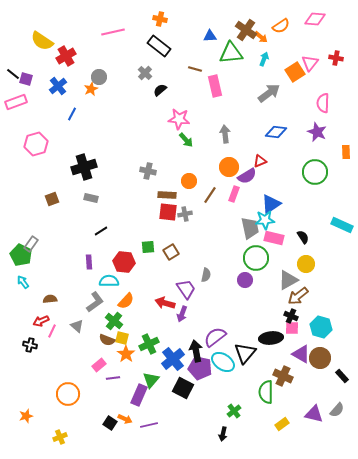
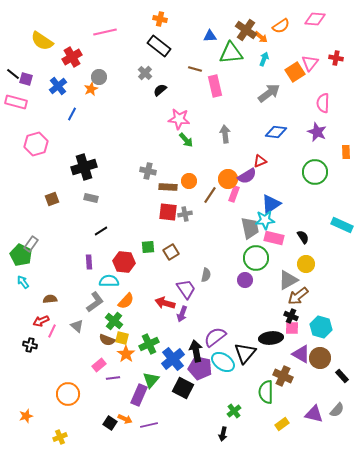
pink line at (113, 32): moved 8 px left
red cross at (66, 56): moved 6 px right, 1 px down
pink rectangle at (16, 102): rotated 35 degrees clockwise
orange circle at (229, 167): moved 1 px left, 12 px down
brown rectangle at (167, 195): moved 1 px right, 8 px up
